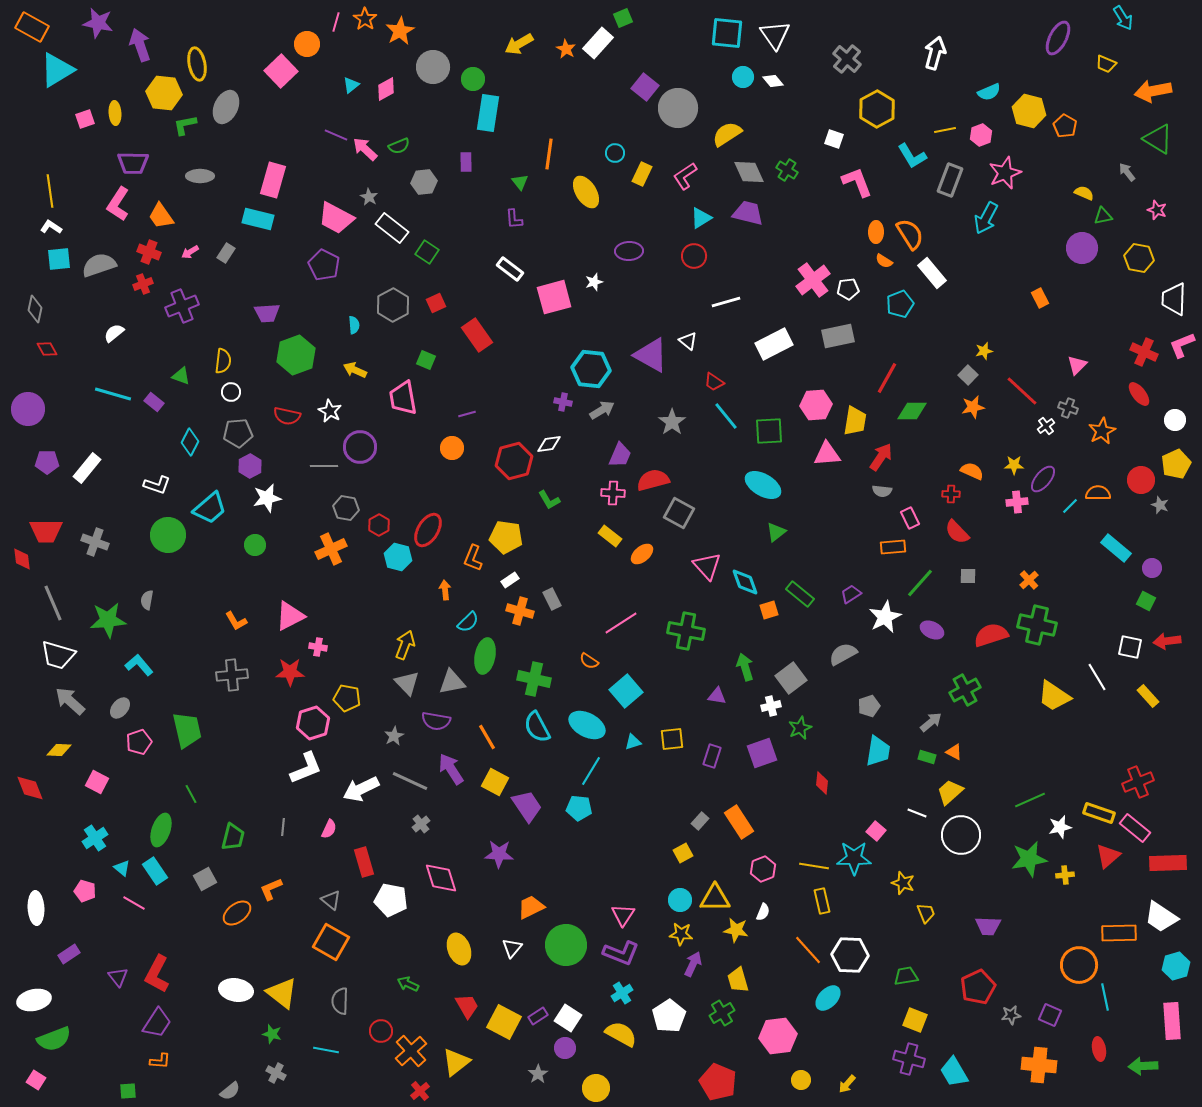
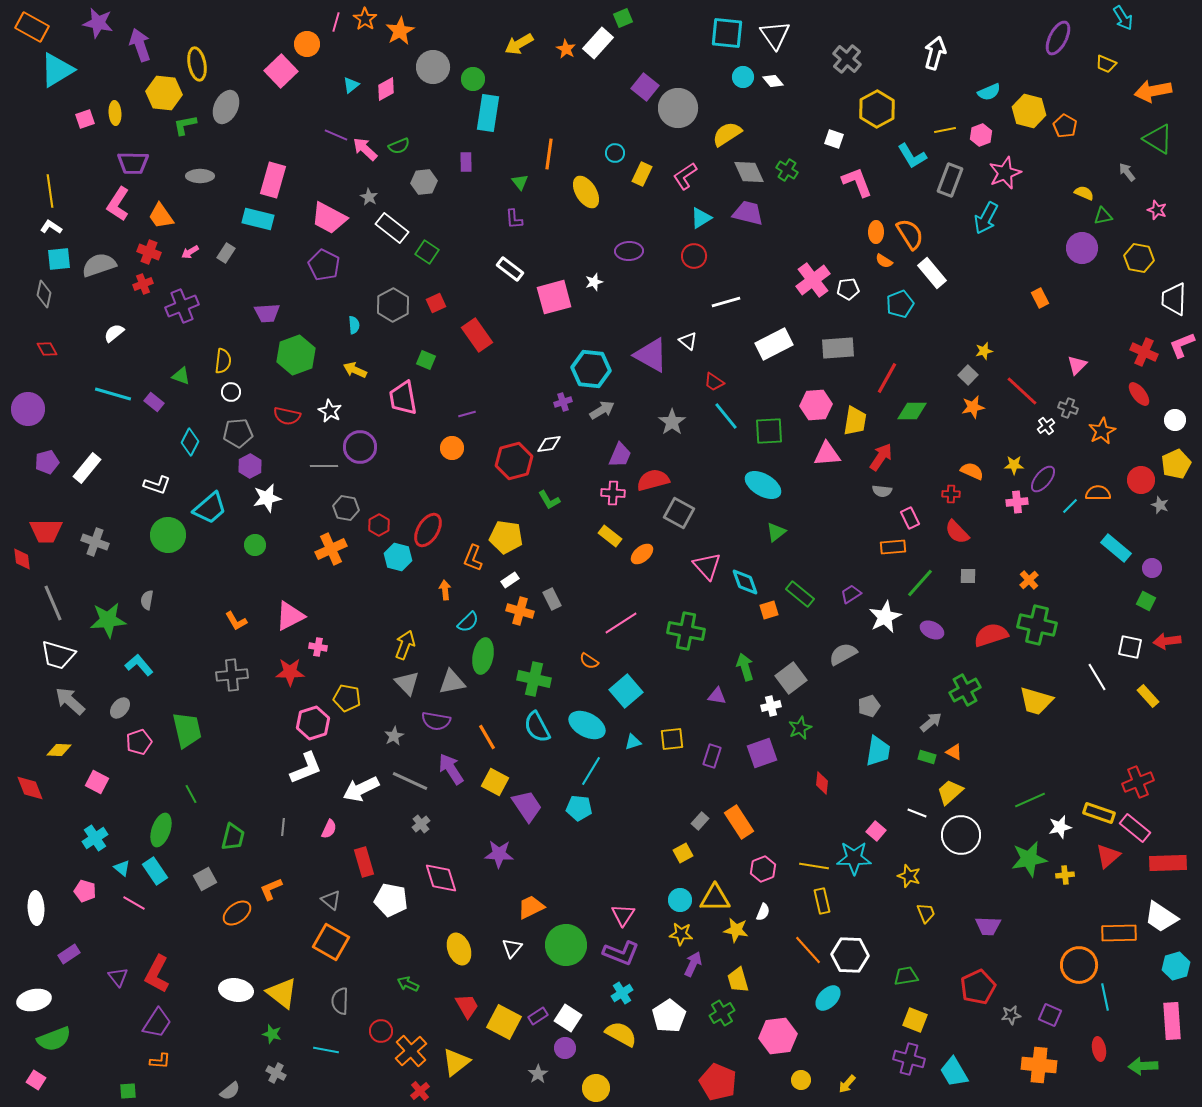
pink trapezoid at (336, 218): moved 7 px left
gray diamond at (35, 309): moved 9 px right, 15 px up
gray rectangle at (838, 336): moved 12 px down; rotated 8 degrees clockwise
purple cross at (563, 402): rotated 30 degrees counterclockwise
purple pentagon at (47, 462): rotated 15 degrees counterclockwise
green ellipse at (485, 656): moved 2 px left
yellow trapezoid at (1054, 696): moved 18 px left, 5 px down; rotated 18 degrees counterclockwise
yellow star at (903, 883): moved 6 px right, 7 px up
